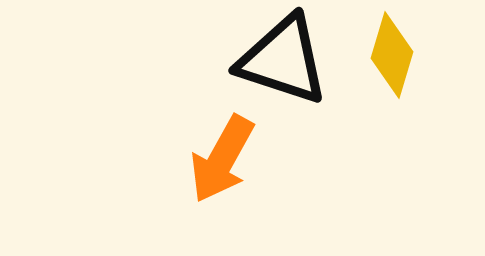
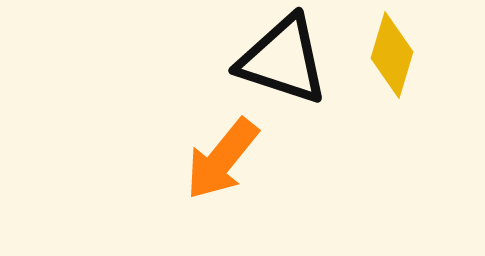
orange arrow: rotated 10 degrees clockwise
